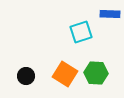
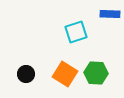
cyan square: moved 5 px left
black circle: moved 2 px up
